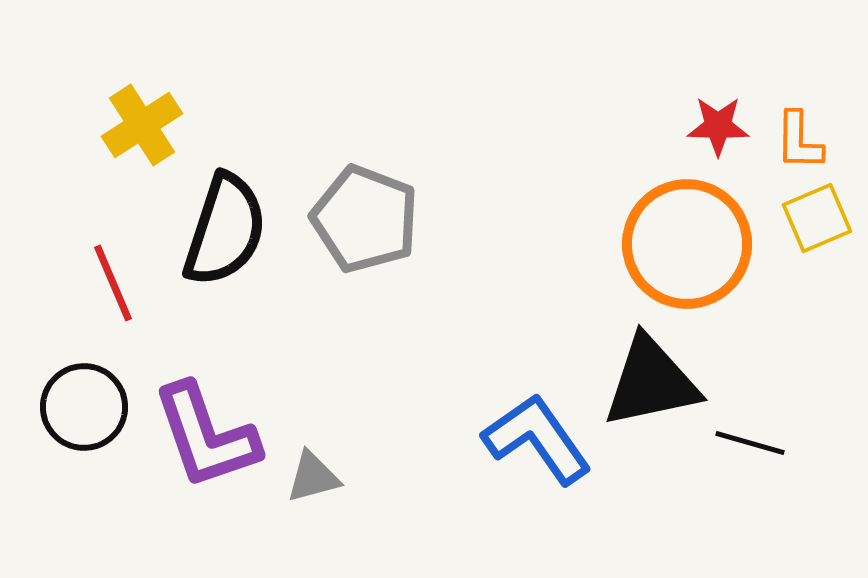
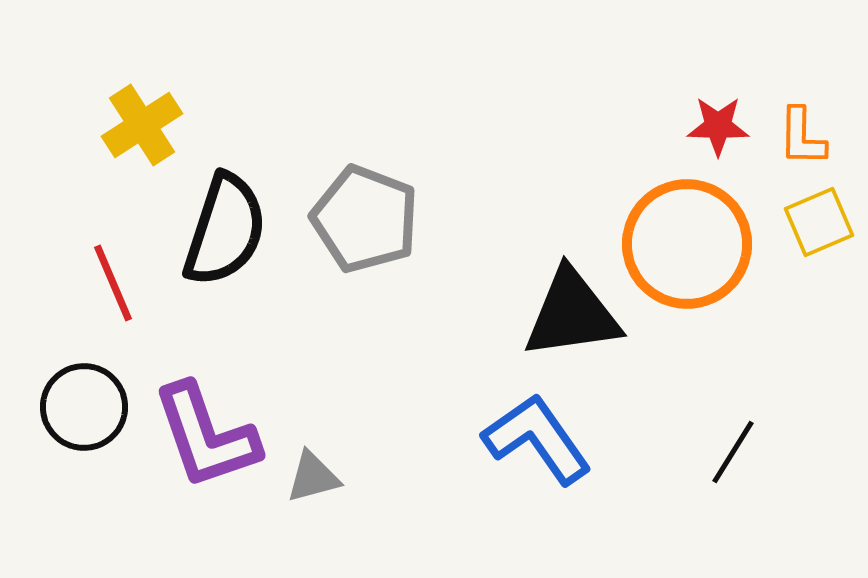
orange L-shape: moved 3 px right, 4 px up
yellow square: moved 2 px right, 4 px down
black triangle: moved 79 px left, 68 px up; rotated 4 degrees clockwise
black line: moved 17 px left, 9 px down; rotated 74 degrees counterclockwise
